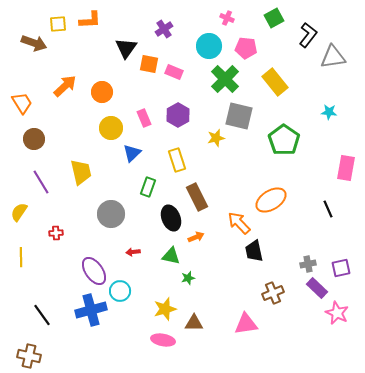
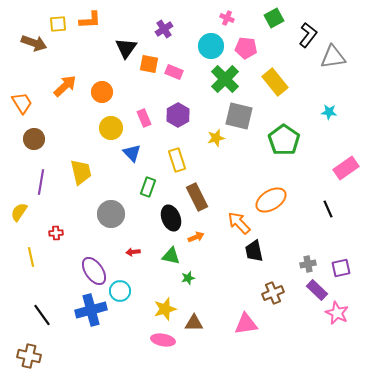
cyan circle at (209, 46): moved 2 px right
blue triangle at (132, 153): rotated 30 degrees counterclockwise
pink rectangle at (346, 168): rotated 45 degrees clockwise
purple line at (41, 182): rotated 40 degrees clockwise
yellow line at (21, 257): moved 10 px right; rotated 12 degrees counterclockwise
purple rectangle at (317, 288): moved 2 px down
